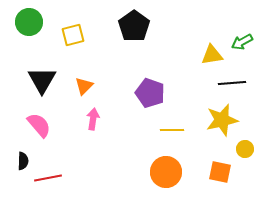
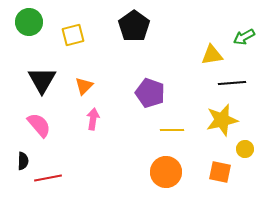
green arrow: moved 2 px right, 5 px up
